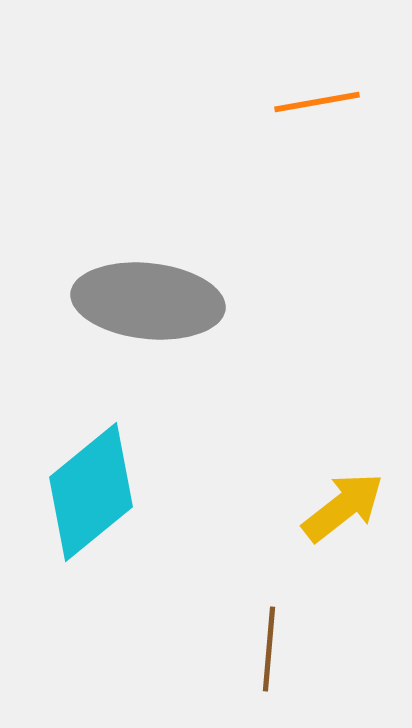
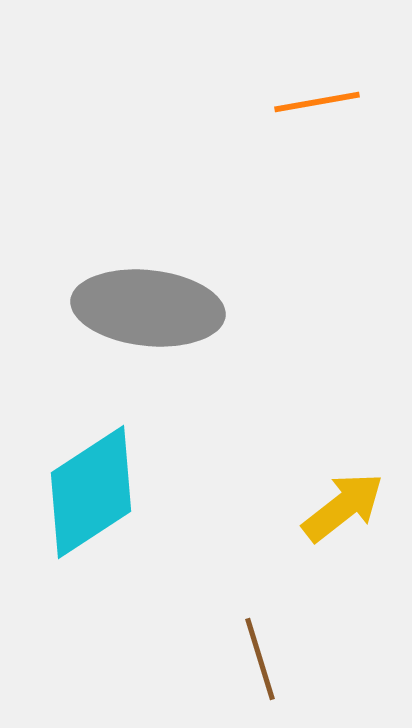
gray ellipse: moved 7 px down
cyan diamond: rotated 6 degrees clockwise
brown line: moved 9 px left, 10 px down; rotated 22 degrees counterclockwise
